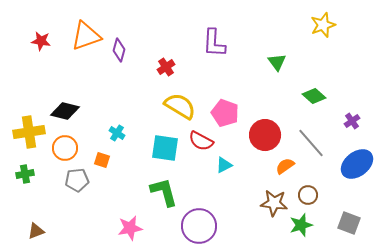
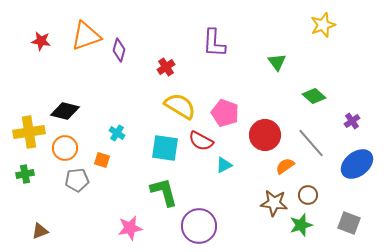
brown triangle: moved 4 px right
